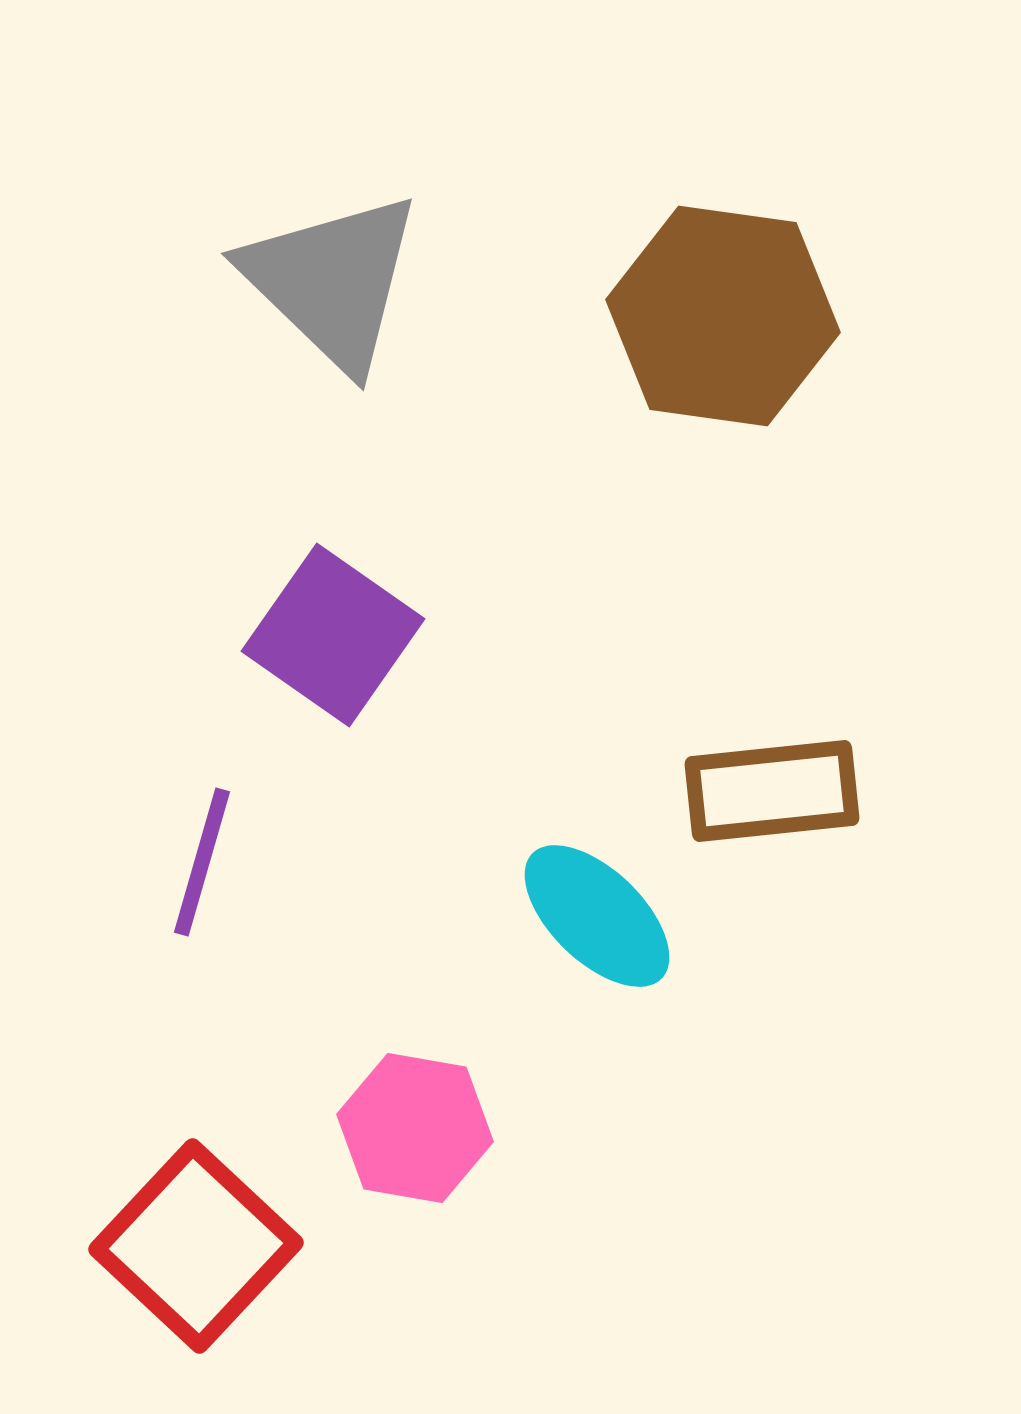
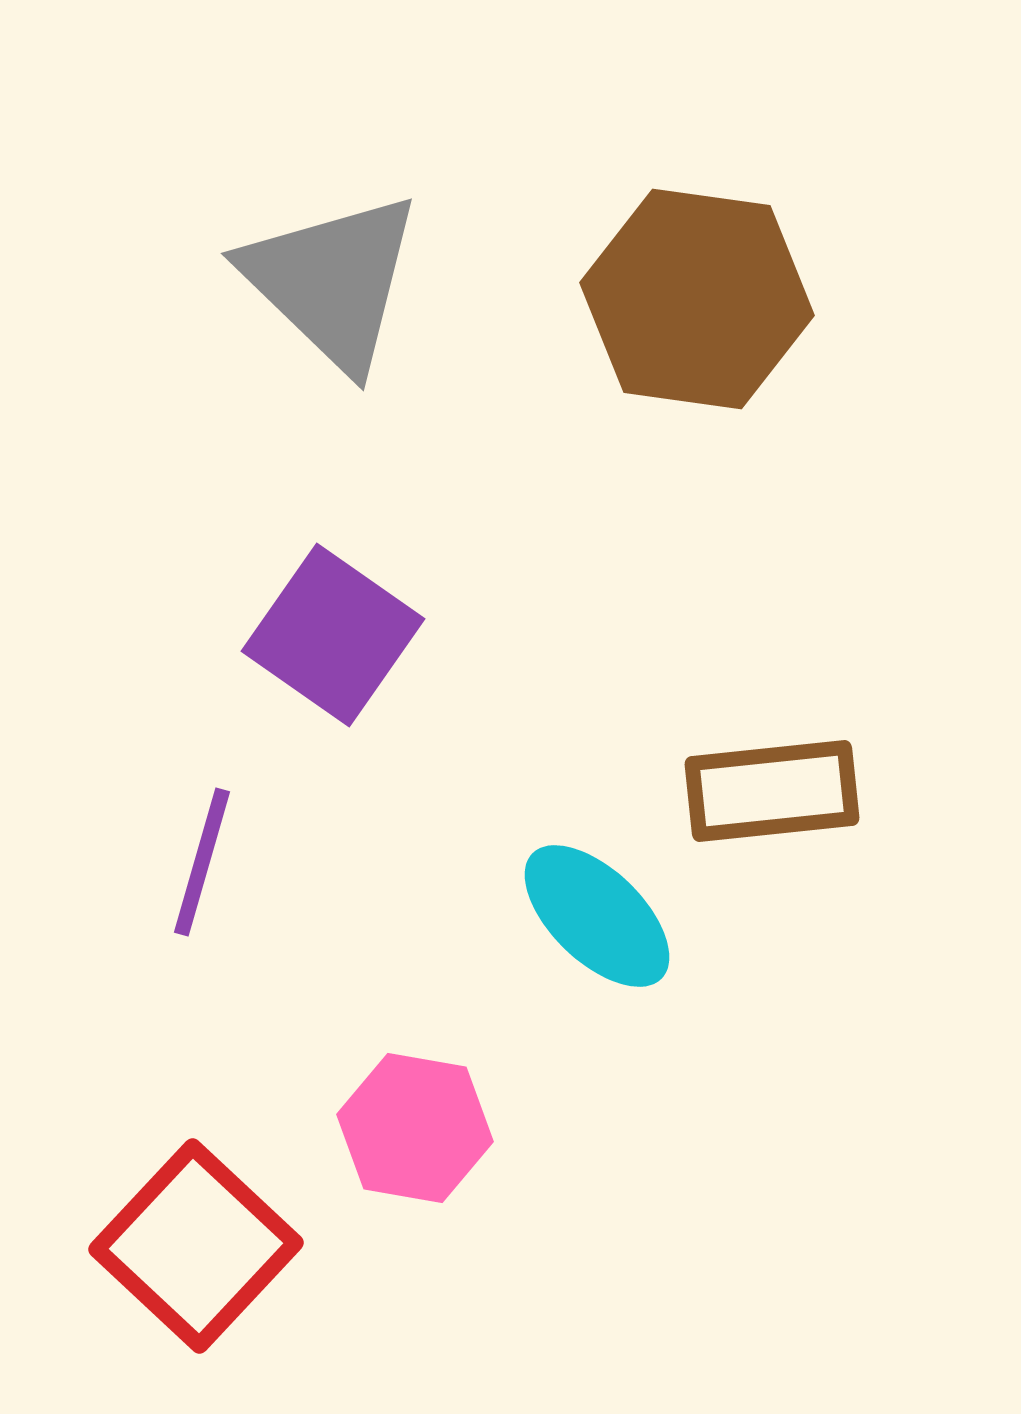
brown hexagon: moved 26 px left, 17 px up
